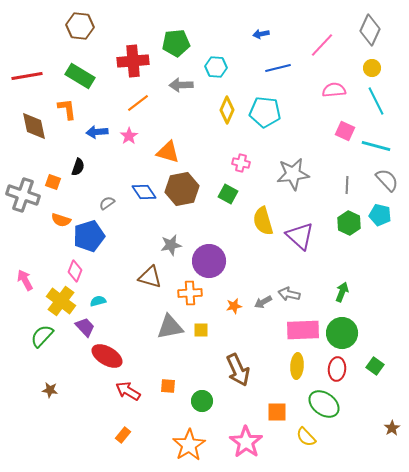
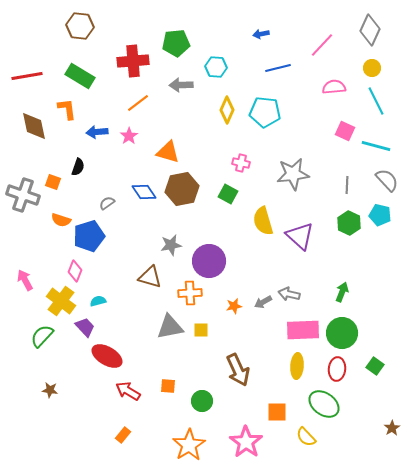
pink semicircle at (334, 90): moved 3 px up
